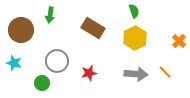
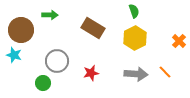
green arrow: rotated 98 degrees counterclockwise
cyan star: moved 8 px up
red star: moved 2 px right
green circle: moved 1 px right
